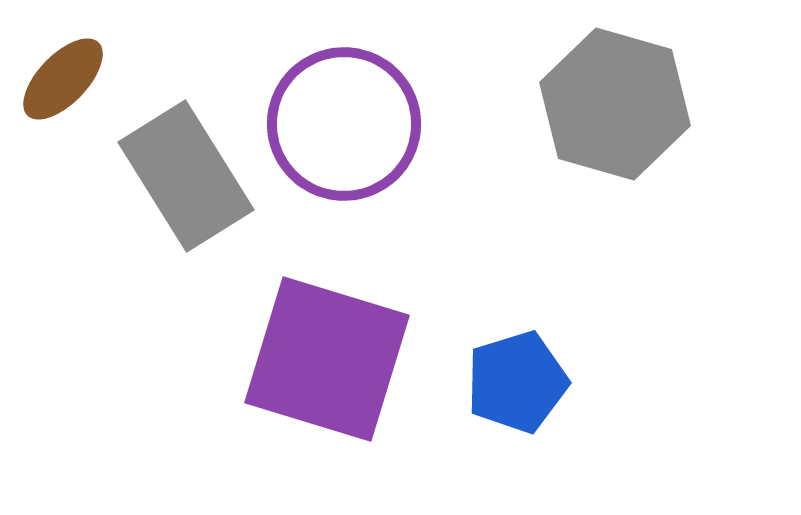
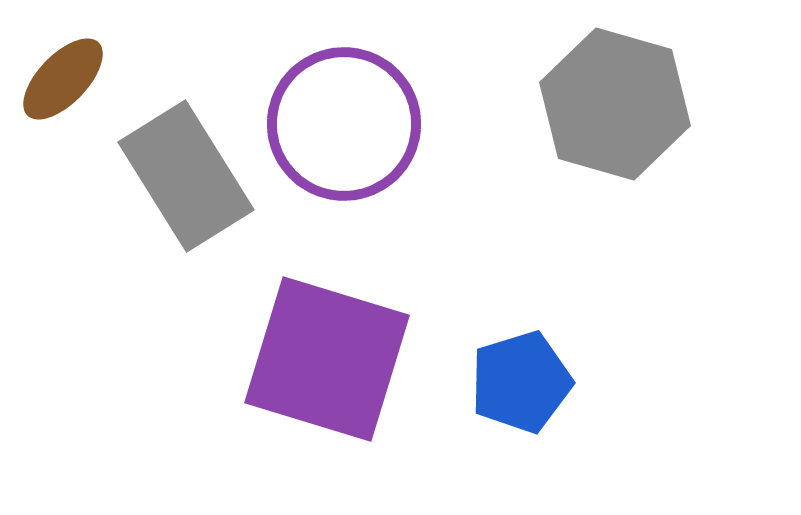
blue pentagon: moved 4 px right
